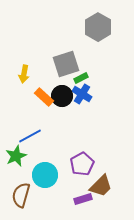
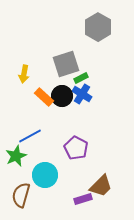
purple pentagon: moved 6 px left, 16 px up; rotated 15 degrees counterclockwise
